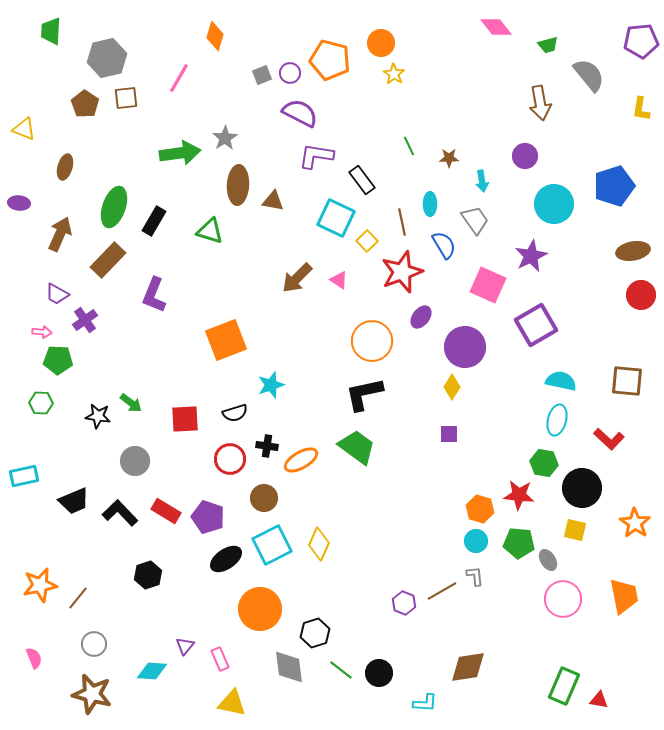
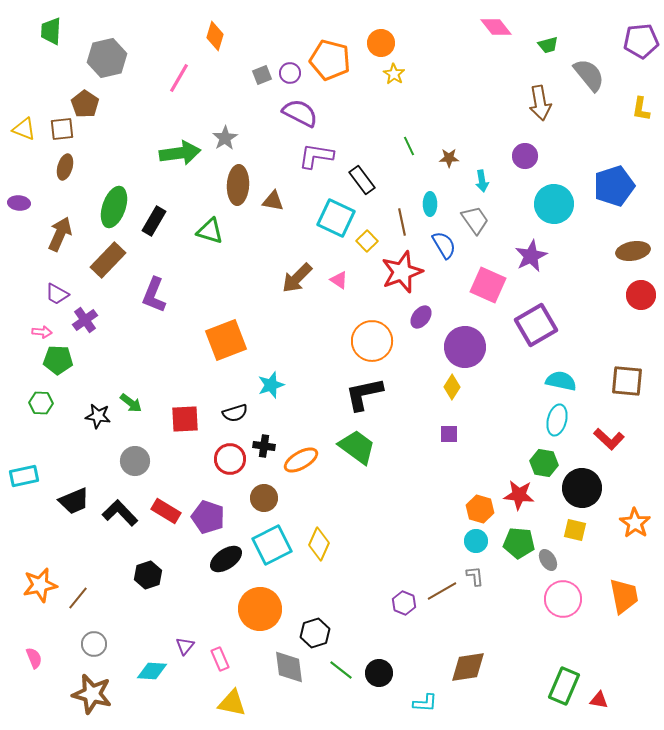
brown square at (126, 98): moved 64 px left, 31 px down
black cross at (267, 446): moved 3 px left
